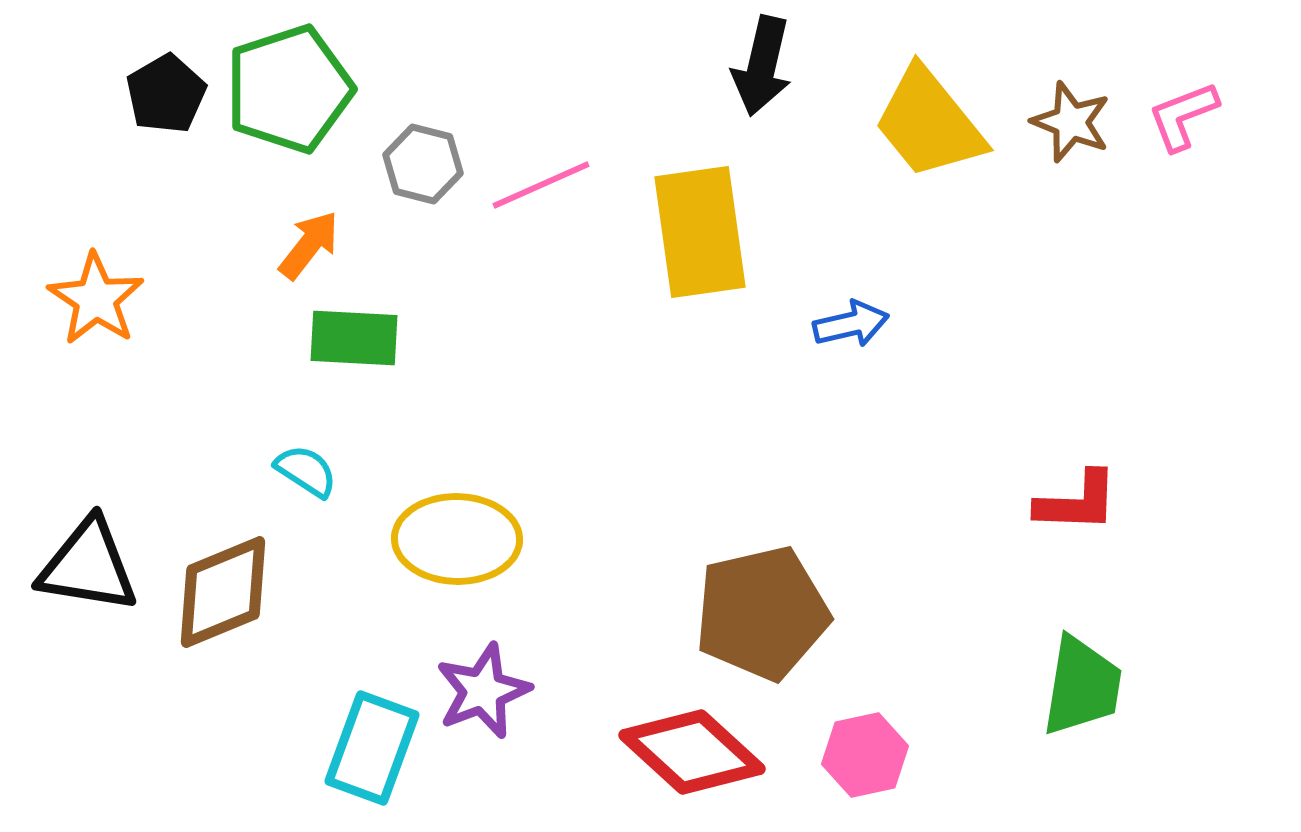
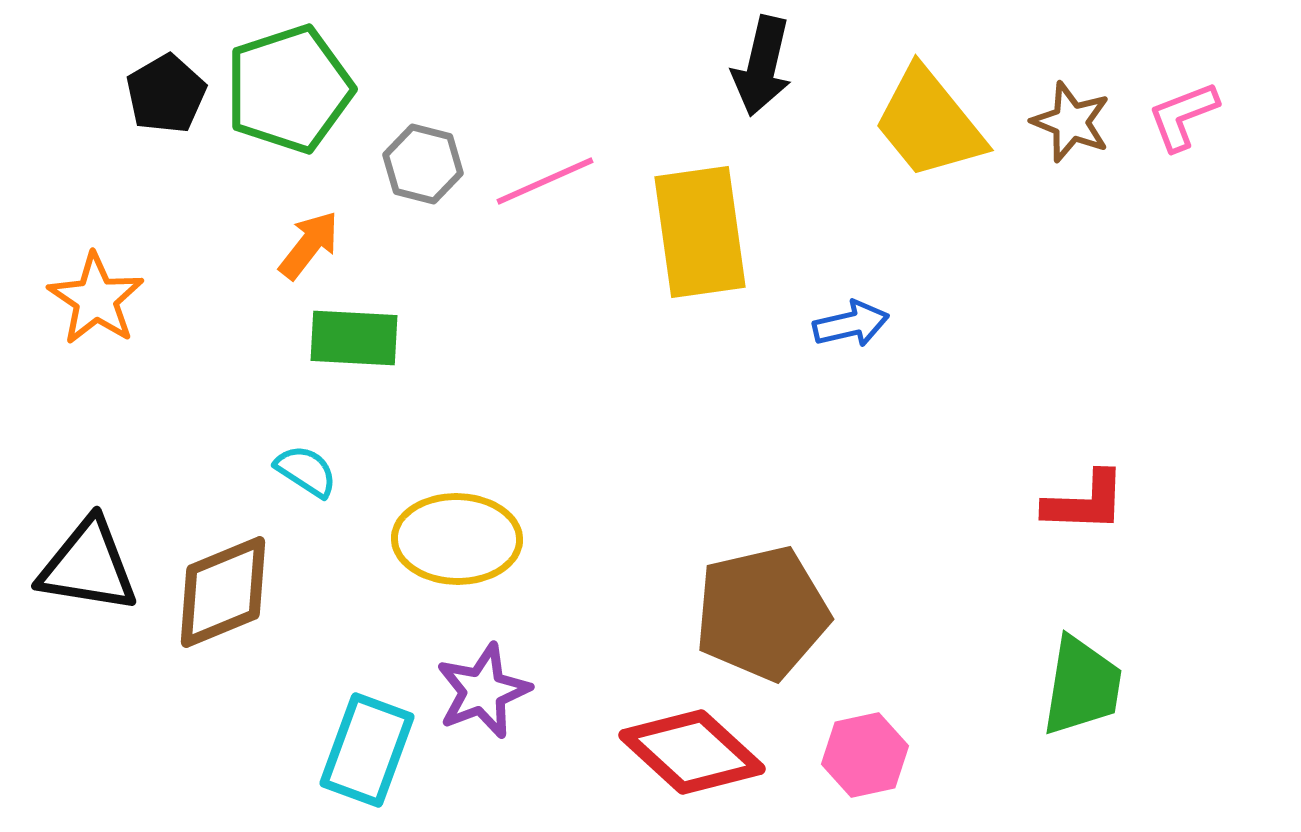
pink line: moved 4 px right, 4 px up
red L-shape: moved 8 px right
cyan rectangle: moved 5 px left, 2 px down
